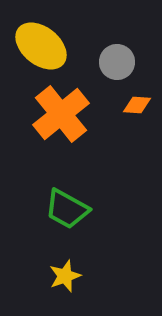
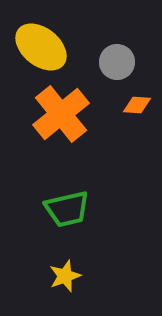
yellow ellipse: moved 1 px down
green trapezoid: rotated 42 degrees counterclockwise
